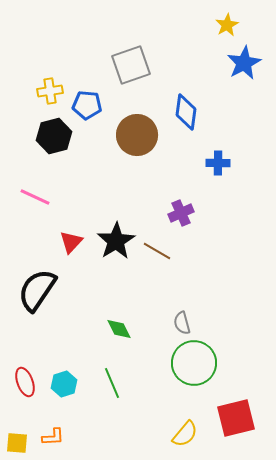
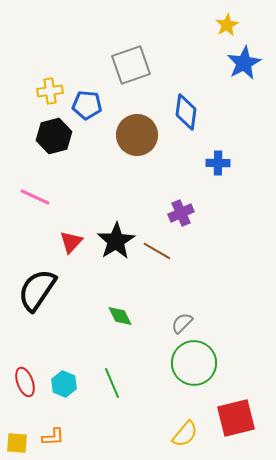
gray semicircle: rotated 60 degrees clockwise
green diamond: moved 1 px right, 13 px up
cyan hexagon: rotated 20 degrees counterclockwise
